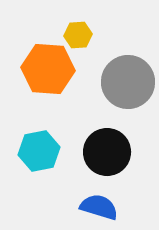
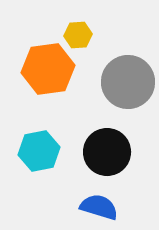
orange hexagon: rotated 12 degrees counterclockwise
